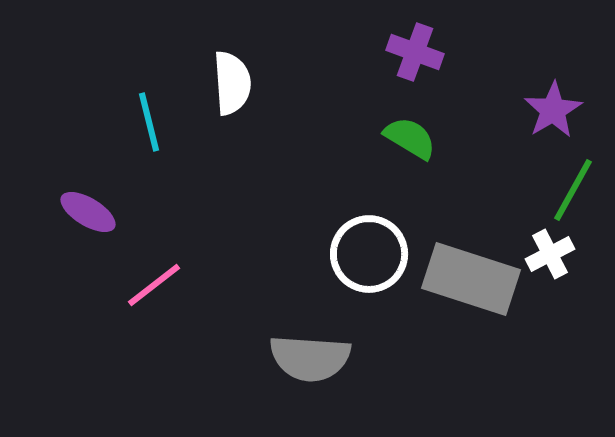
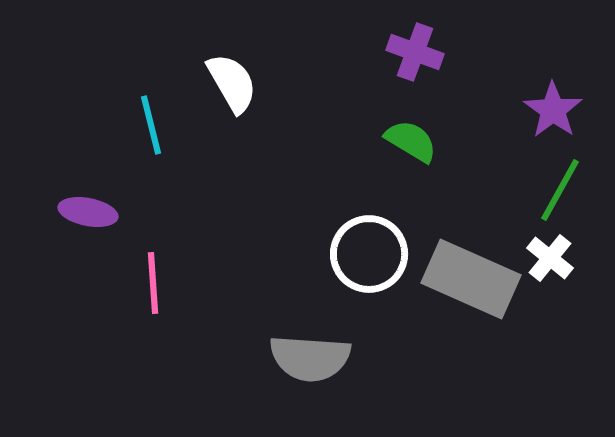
white semicircle: rotated 26 degrees counterclockwise
purple star: rotated 6 degrees counterclockwise
cyan line: moved 2 px right, 3 px down
green semicircle: moved 1 px right, 3 px down
green line: moved 13 px left
purple ellipse: rotated 20 degrees counterclockwise
white cross: moved 4 px down; rotated 24 degrees counterclockwise
gray rectangle: rotated 6 degrees clockwise
pink line: moved 1 px left, 2 px up; rotated 56 degrees counterclockwise
